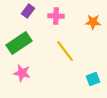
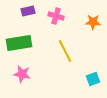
purple rectangle: rotated 40 degrees clockwise
pink cross: rotated 14 degrees clockwise
green rectangle: rotated 25 degrees clockwise
yellow line: rotated 10 degrees clockwise
pink star: moved 1 px down
